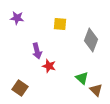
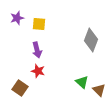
purple star: rotated 24 degrees counterclockwise
yellow square: moved 21 px left
purple arrow: moved 1 px up
red star: moved 11 px left, 5 px down
green triangle: moved 4 px down
brown triangle: moved 3 px right
